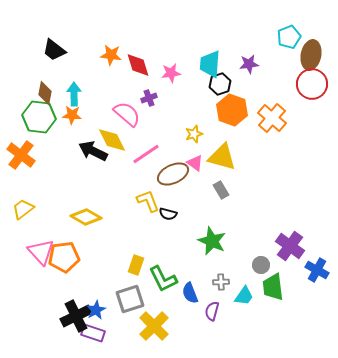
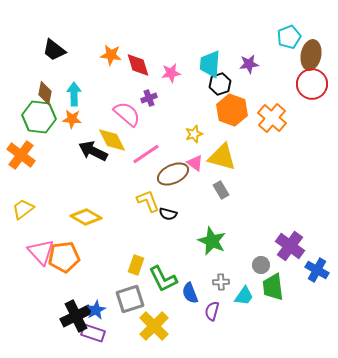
orange star at (72, 115): moved 4 px down
